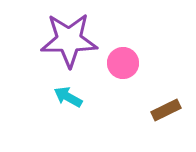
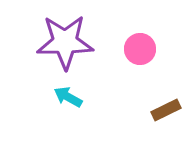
purple star: moved 4 px left, 2 px down
pink circle: moved 17 px right, 14 px up
